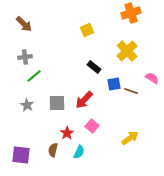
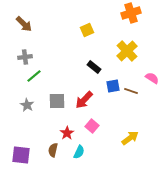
blue square: moved 1 px left, 2 px down
gray square: moved 2 px up
